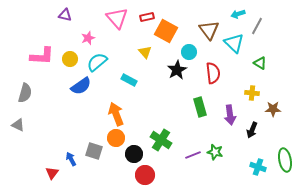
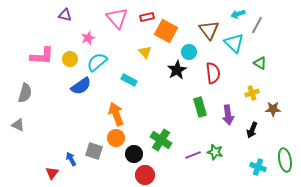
gray line: moved 1 px up
yellow cross: rotated 24 degrees counterclockwise
purple arrow: moved 2 px left
